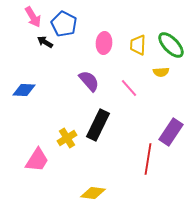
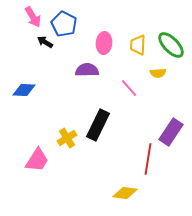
yellow semicircle: moved 3 px left, 1 px down
purple semicircle: moved 2 px left, 11 px up; rotated 50 degrees counterclockwise
yellow diamond: moved 32 px right
